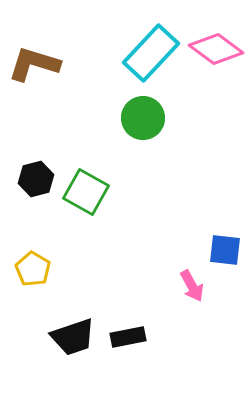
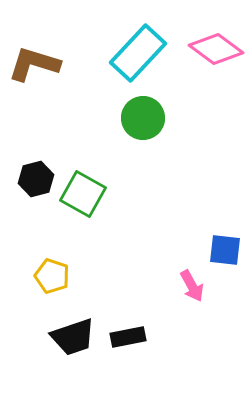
cyan rectangle: moved 13 px left
green square: moved 3 px left, 2 px down
yellow pentagon: moved 19 px right, 7 px down; rotated 12 degrees counterclockwise
